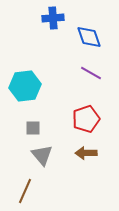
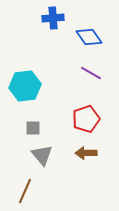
blue diamond: rotated 16 degrees counterclockwise
